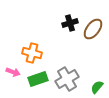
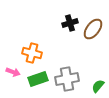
gray cross: rotated 20 degrees clockwise
green semicircle: moved 1 px right, 1 px up
